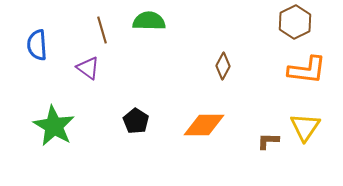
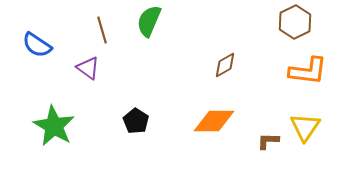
green semicircle: rotated 68 degrees counterclockwise
blue semicircle: rotated 52 degrees counterclockwise
brown diamond: moved 2 px right, 1 px up; rotated 32 degrees clockwise
orange L-shape: moved 1 px right, 1 px down
orange diamond: moved 10 px right, 4 px up
